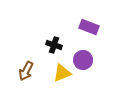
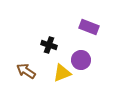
black cross: moved 5 px left
purple circle: moved 2 px left
brown arrow: rotated 96 degrees clockwise
